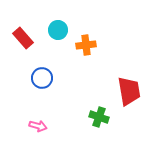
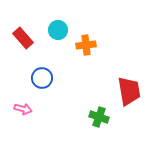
pink arrow: moved 15 px left, 17 px up
